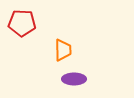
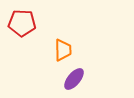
purple ellipse: rotated 50 degrees counterclockwise
